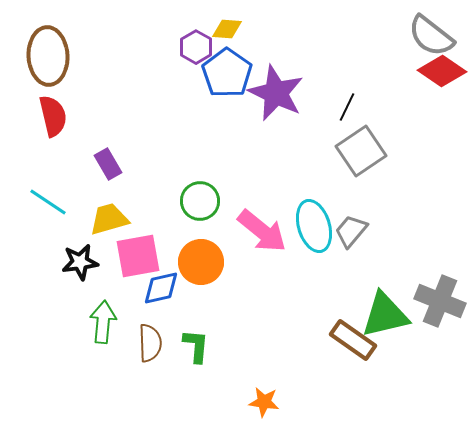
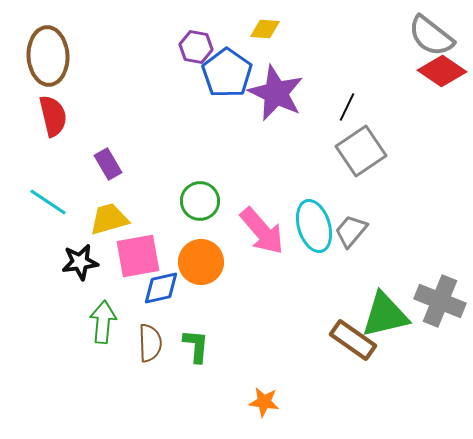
yellow diamond: moved 38 px right
purple hexagon: rotated 20 degrees counterclockwise
pink arrow: rotated 10 degrees clockwise
